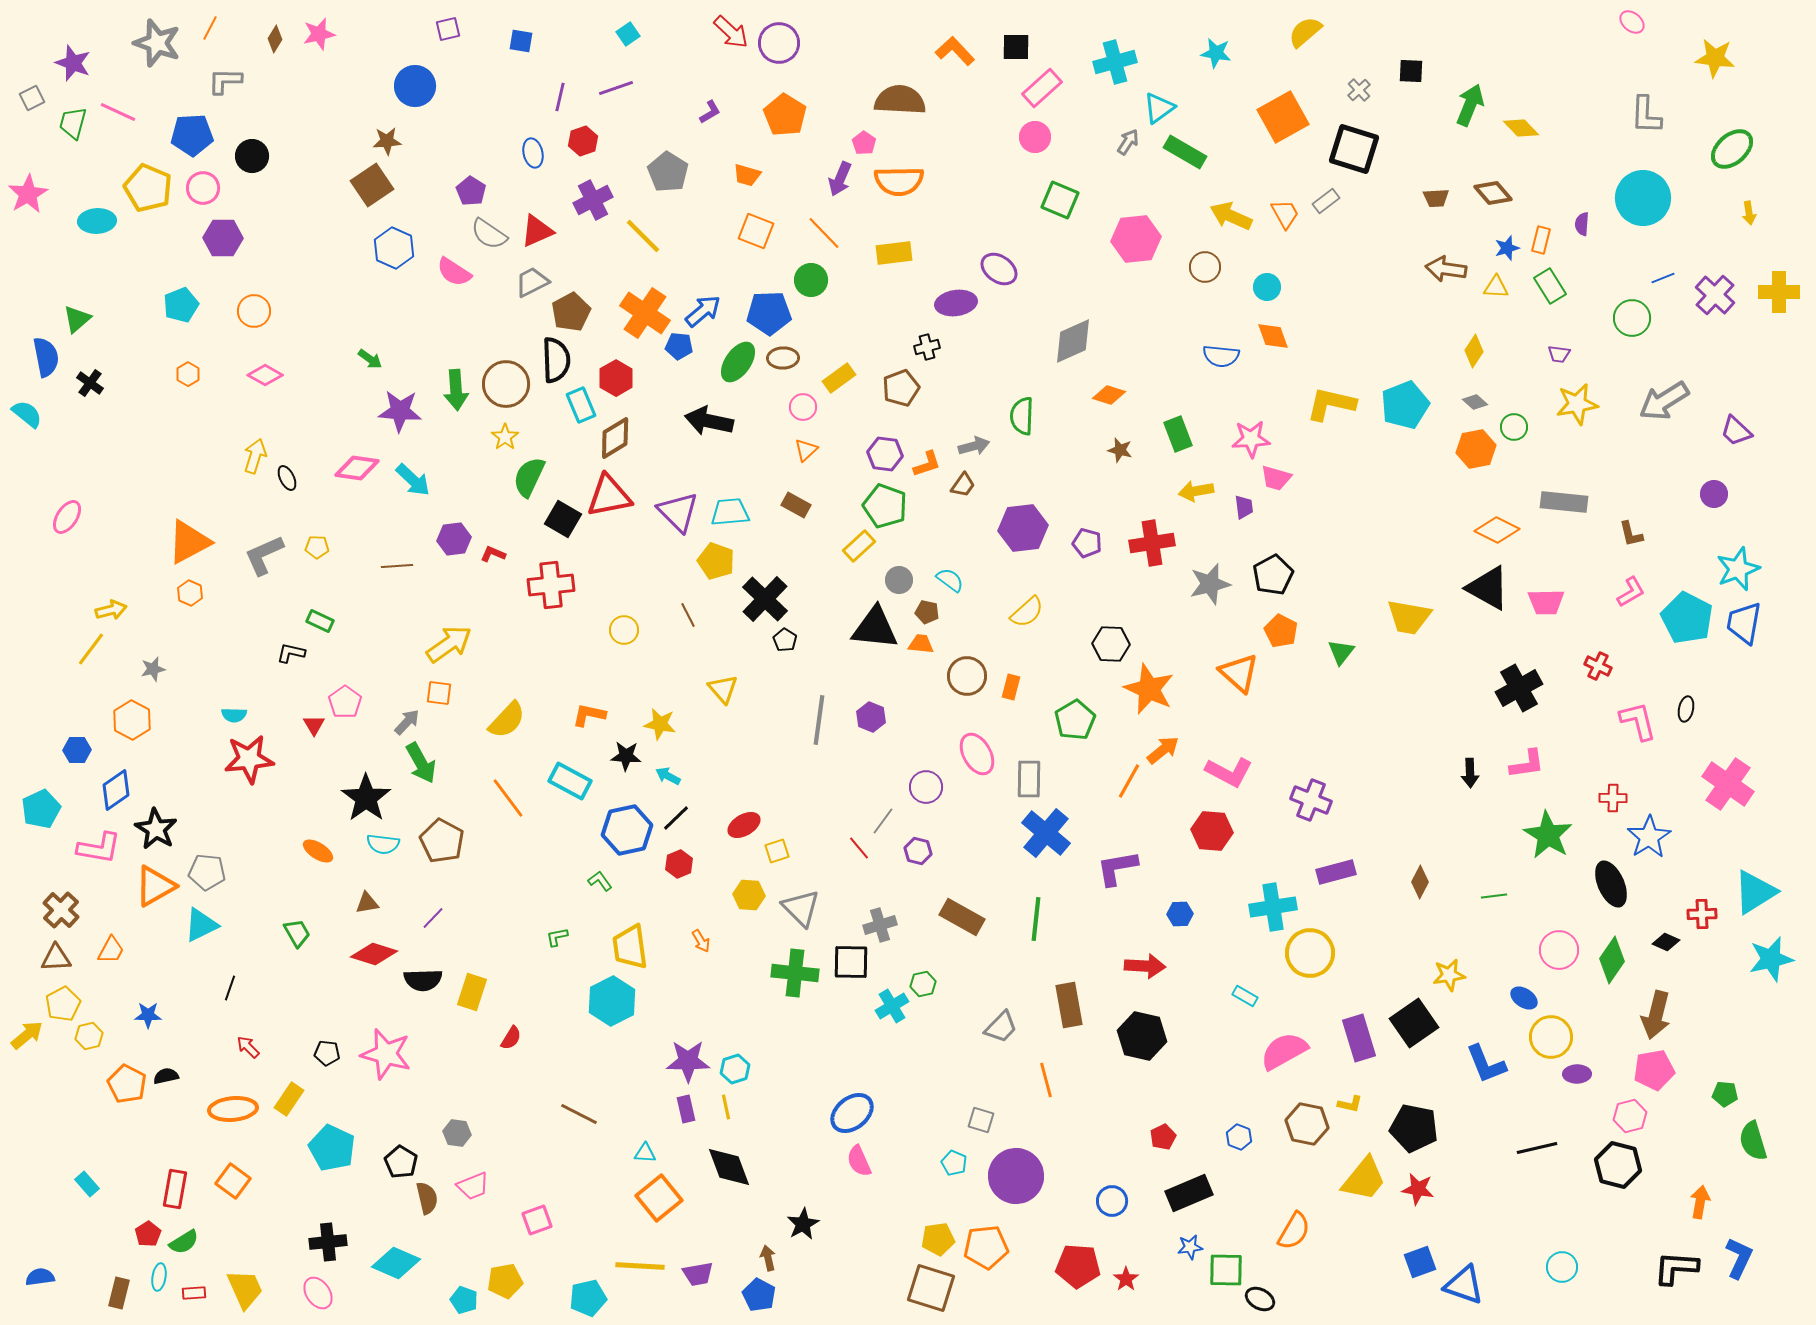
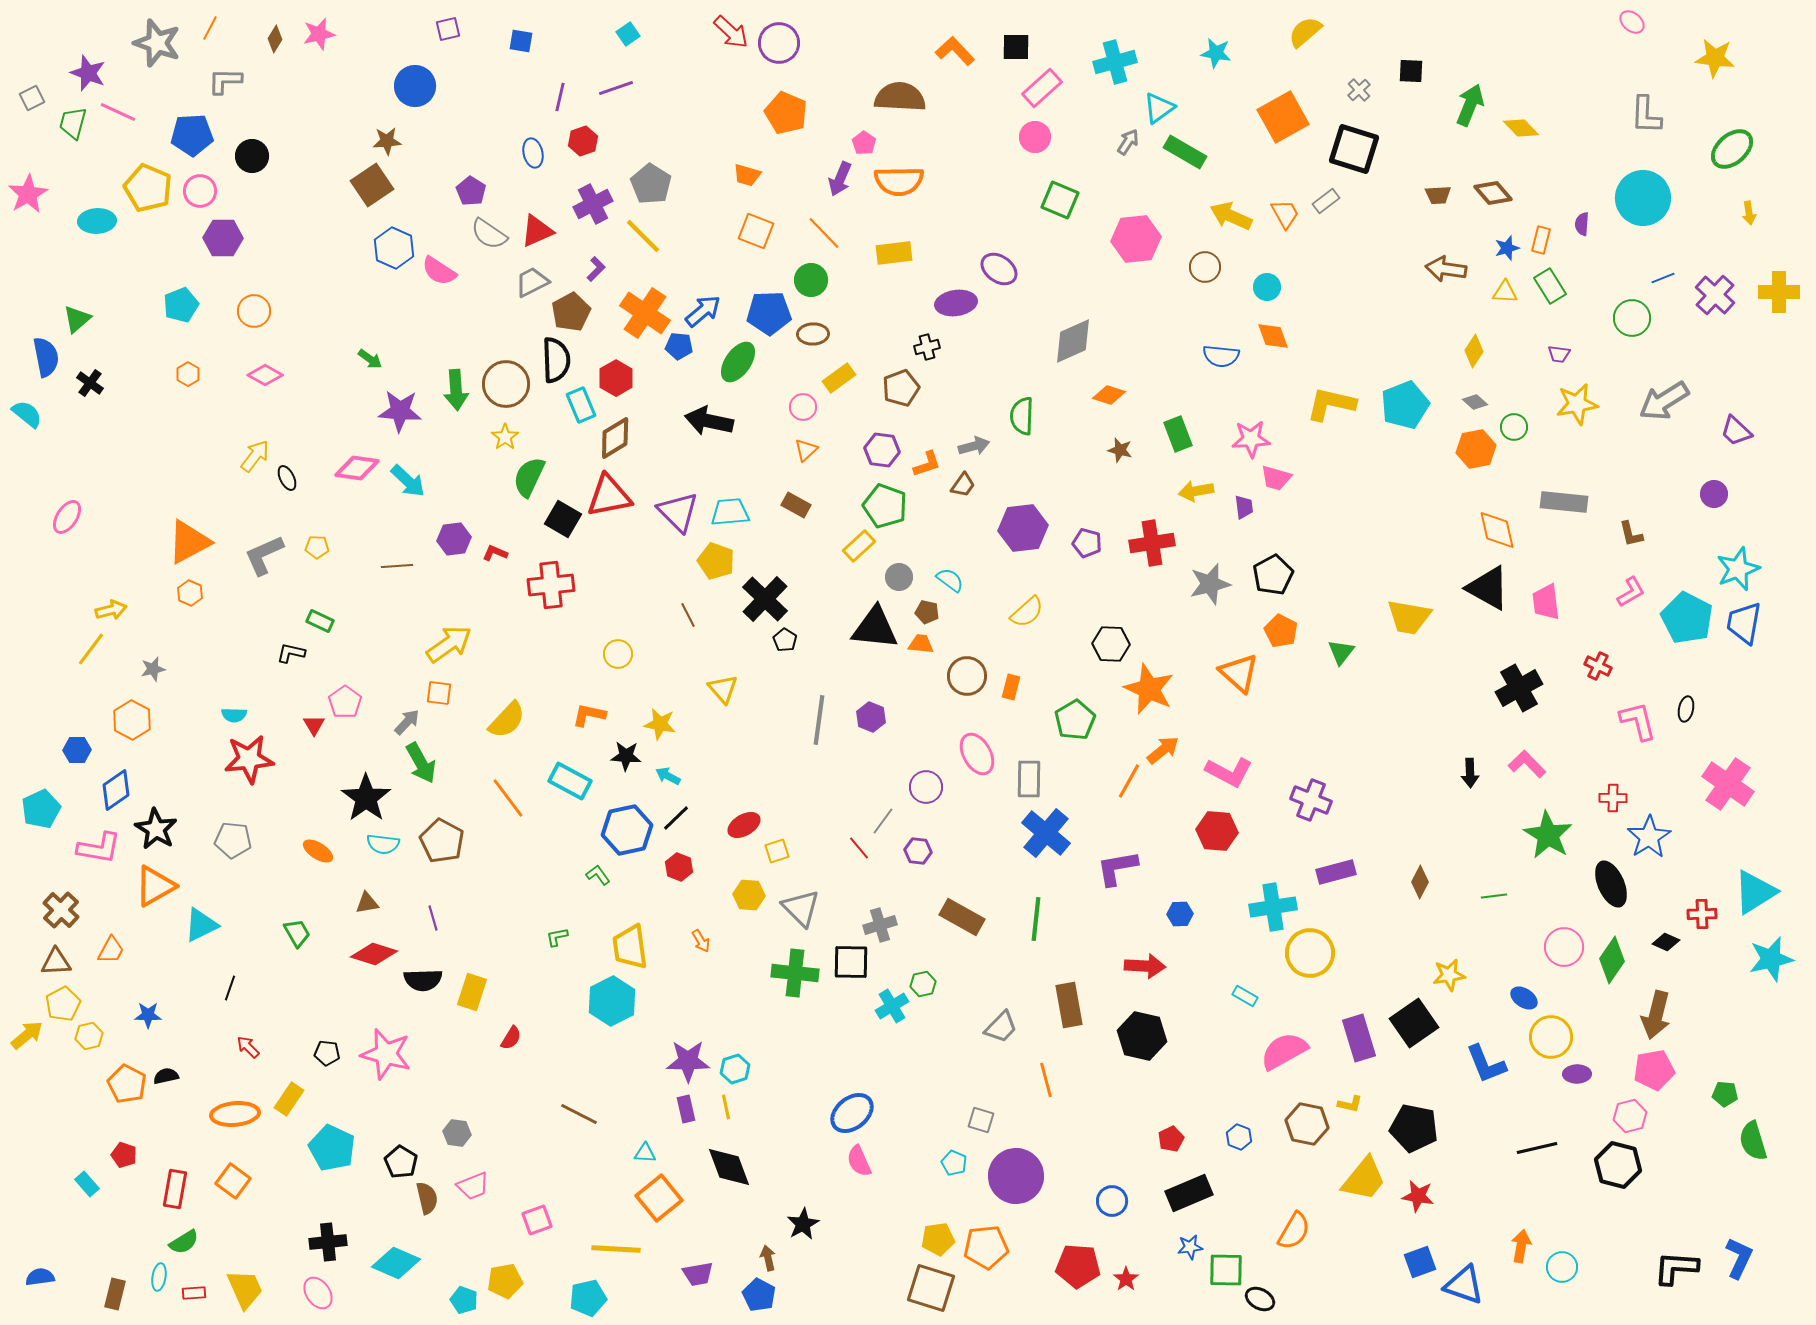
purple star at (73, 63): moved 15 px right, 10 px down
brown semicircle at (900, 100): moved 3 px up
purple L-shape at (710, 112): moved 114 px left, 157 px down; rotated 15 degrees counterclockwise
orange pentagon at (785, 115): moved 1 px right, 2 px up; rotated 9 degrees counterclockwise
gray pentagon at (668, 172): moved 17 px left, 12 px down
pink circle at (203, 188): moved 3 px left, 3 px down
brown trapezoid at (1436, 198): moved 2 px right, 3 px up
purple cross at (593, 200): moved 4 px down
pink semicircle at (454, 272): moved 15 px left, 1 px up
yellow triangle at (1496, 287): moved 9 px right, 5 px down
brown ellipse at (783, 358): moved 30 px right, 24 px up
purple hexagon at (885, 454): moved 3 px left, 4 px up
yellow arrow at (255, 456): rotated 20 degrees clockwise
cyan arrow at (413, 480): moved 5 px left, 1 px down
orange diamond at (1497, 530): rotated 51 degrees clockwise
red L-shape at (493, 554): moved 2 px right, 1 px up
gray circle at (899, 580): moved 3 px up
pink trapezoid at (1546, 602): rotated 84 degrees clockwise
yellow circle at (624, 630): moved 6 px left, 24 px down
pink L-shape at (1527, 764): rotated 126 degrees counterclockwise
red hexagon at (1212, 831): moved 5 px right
purple hexagon at (918, 851): rotated 8 degrees counterclockwise
red hexagon at (679, 864): moved 3 px down; rotated 16 degrees counterclockwise
gray pentagon at (207, 872): moved 26 px right, 32 px up
green L-shape at (600, 881): moved 2 px left, 6 px up
purple line at (433, 918): rotated 60 degrees counterclockwise
pink circle at (1559, 950): moved 5 px right, 3 px up
brown triangle at (56, 958): moved 4 px down
orange ellipse at (233, 1109): moved 2 px right, 5 px down
red pentagon at (1163, 1137): moved 8 px right, 2 px down
red star at (1418, 1189): moved 7 px down
orange arrow at (1700, 1202): moved 179 px left, 44 px down
red pentagon at (148, 1234): moved 24 px left, 79 px up; rotated 20 degrees counterclockwise
yellow line at (640, 1266): moved 24 px left, 17 px up
brown rectangle at (119, 1293): moved 4 px left, 1 px down
